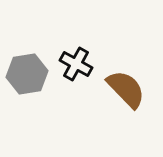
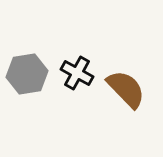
black cross: moved 1 px right, 9 px down
